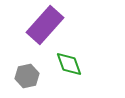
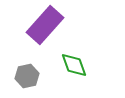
green diamond: moved 5 px right, 1 px down
